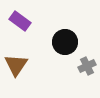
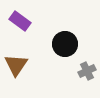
black circle: moved 2 px down
gray cross: moved 5 px down
